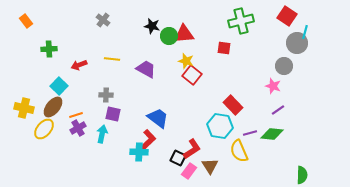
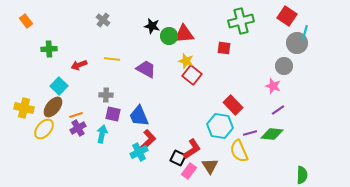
blue trapezoid at (158, 118): moved 19 px left, 2 px up; rotated 150 degrees counterclockwise
cyan cross at (139, 152): rotated 30 degrees counterclockwise
